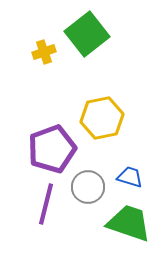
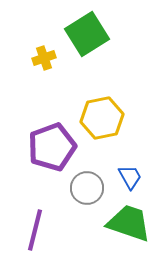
green square: rotated 6 degrees clockwise
yellow cross: moved 6 px down
purple pentagon: moved 2 px up
blue trapezoid: rotated 44 degrees clockwise
gray circle: moved 1 px left, 1 px down
purple line: moved 11 px left, 26 px down
